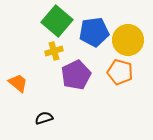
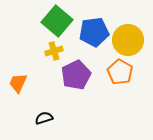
orange pentagon: rotated 15 degrees clockwise
orange trapezoid: rotated 105 degrees counterclockwise
